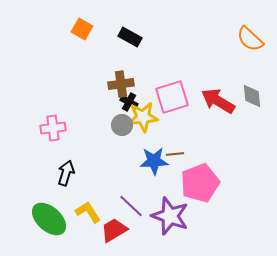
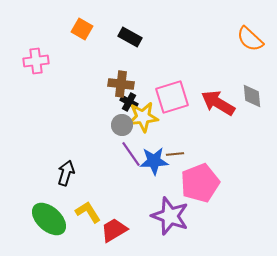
brown cross: rotated 15 degrees clockwise
red arrow: moved 2 px down
pink cross: moved 17 px left, 67 px up
purple line: moved 52 px up; rotated 12 degrees clockwise
